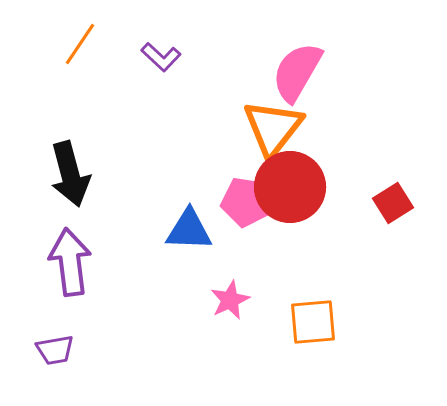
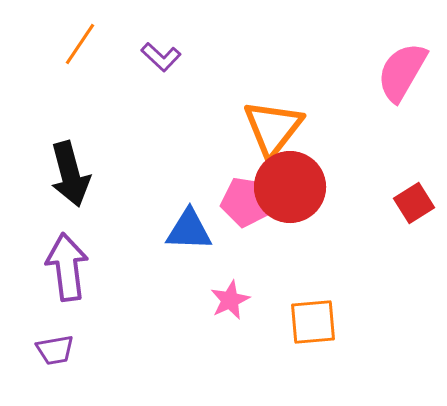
pink semicircle: moved 105 px right
red square: moved 21 px right
purple arrow: moved 3 px left, 5 px down
